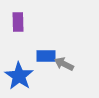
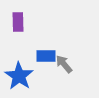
gray arrow: rotated 24 degrees clockwise
